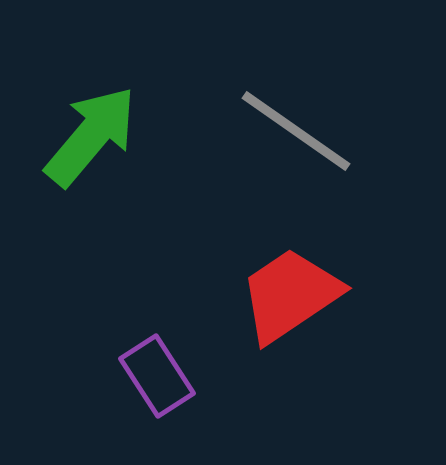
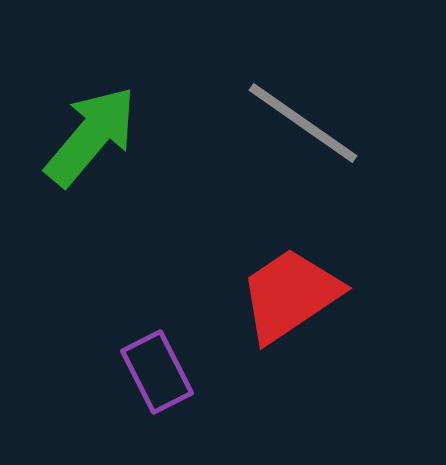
gray line: moved 7 px right, 8 px up
purple rectangle: moved 4 px up; rotated 6 degrees clockwise
